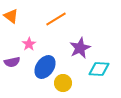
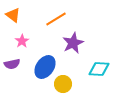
orange triangle: moved 2 px right, 1 px up
pink star: moved 7 px left, 3 px up
purple star: moved 7 px left, 5 px up
purple semicircle: moved 2 px down
yellow circle: moved 1 px down
